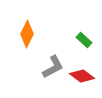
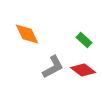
orange diamond: rotated 52 degrees counterclockwise
red diamond: moved 1 px right, 6 px up
